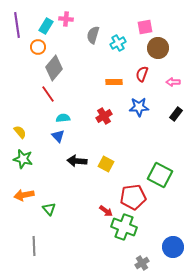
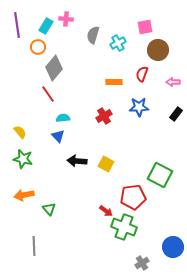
brown circle: moved 2 px down
